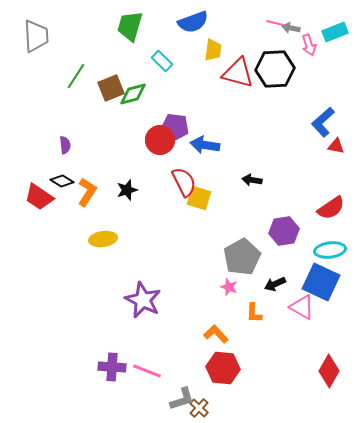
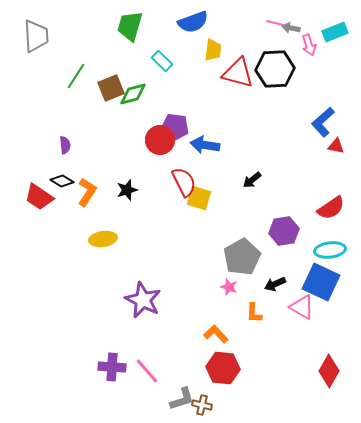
black arrow at (252, 180): rotated 48 degrees counterclockwise
pink line at (147, 371): rotated 28 degrees clockwise
brown cross at (199, 408): moved 3 px right, 3 px up; rotated 30 degrees counterclockwise
